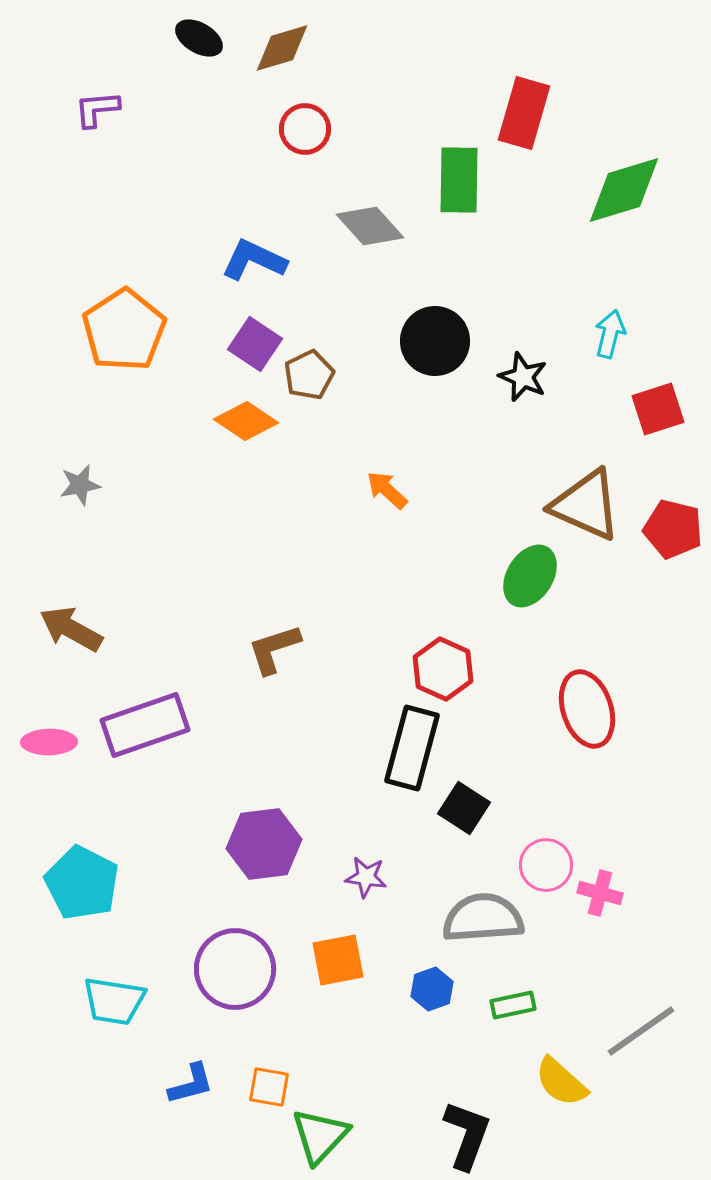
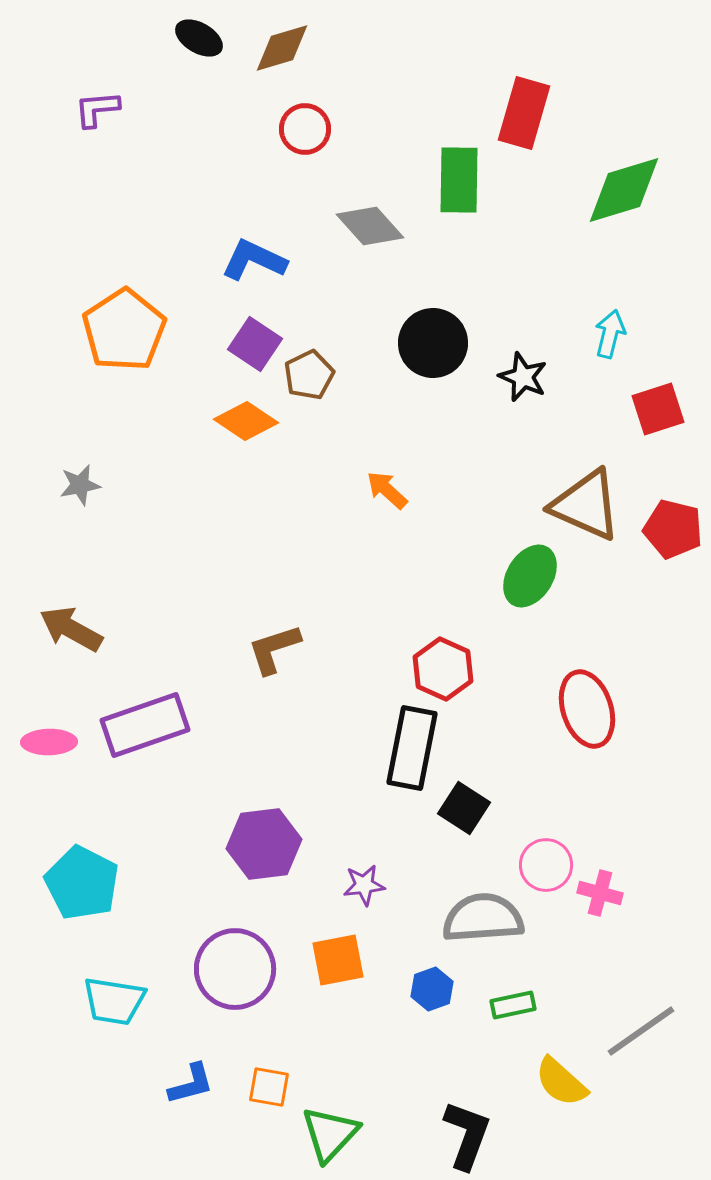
black circle at (435, 341): moved 2 px left, 2 px down
black rectangle at (412, 748): rotated 4 degrees counterclockwise
purple star at (366, 877): moved 2 px left, 8 px down; rotated 15 degrees counterclockwise
green triangle at (320, 1136): moved 10 px right, 2 px up
